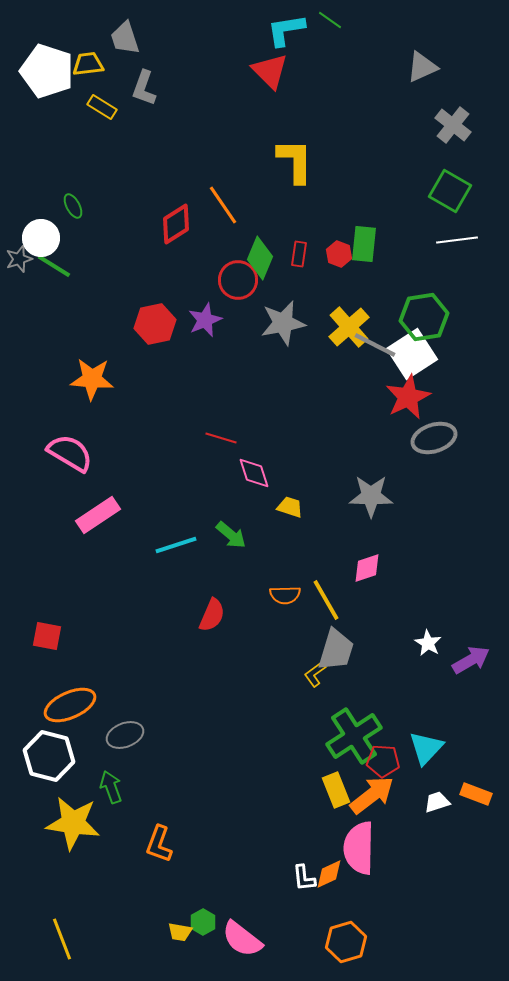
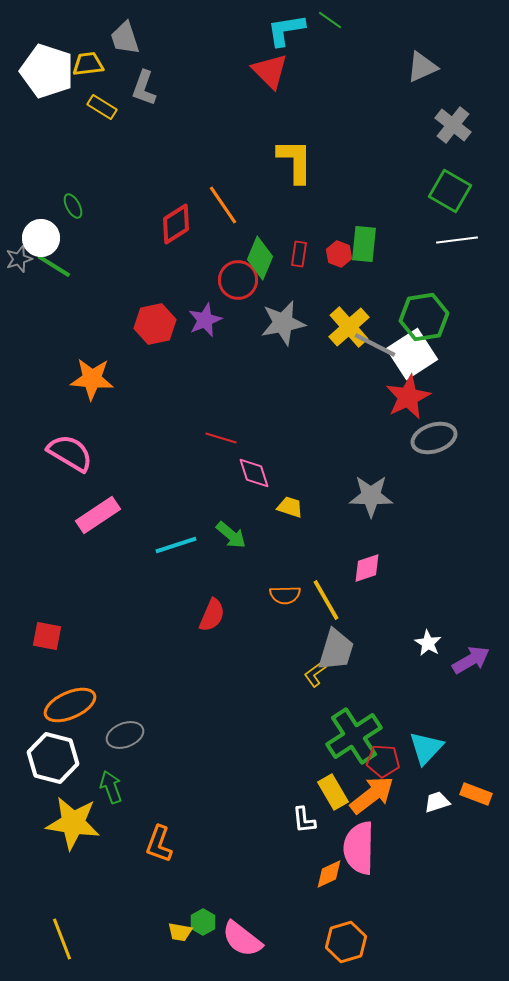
white hexagon at (49, 756): moved 4 px right, 2 px down
yellow rectangle at (336, 790): moved 3 px left, 2 px down; rotated 8 degrees counterclockwise
white L-shape at (304, 878): moved 58 px up
